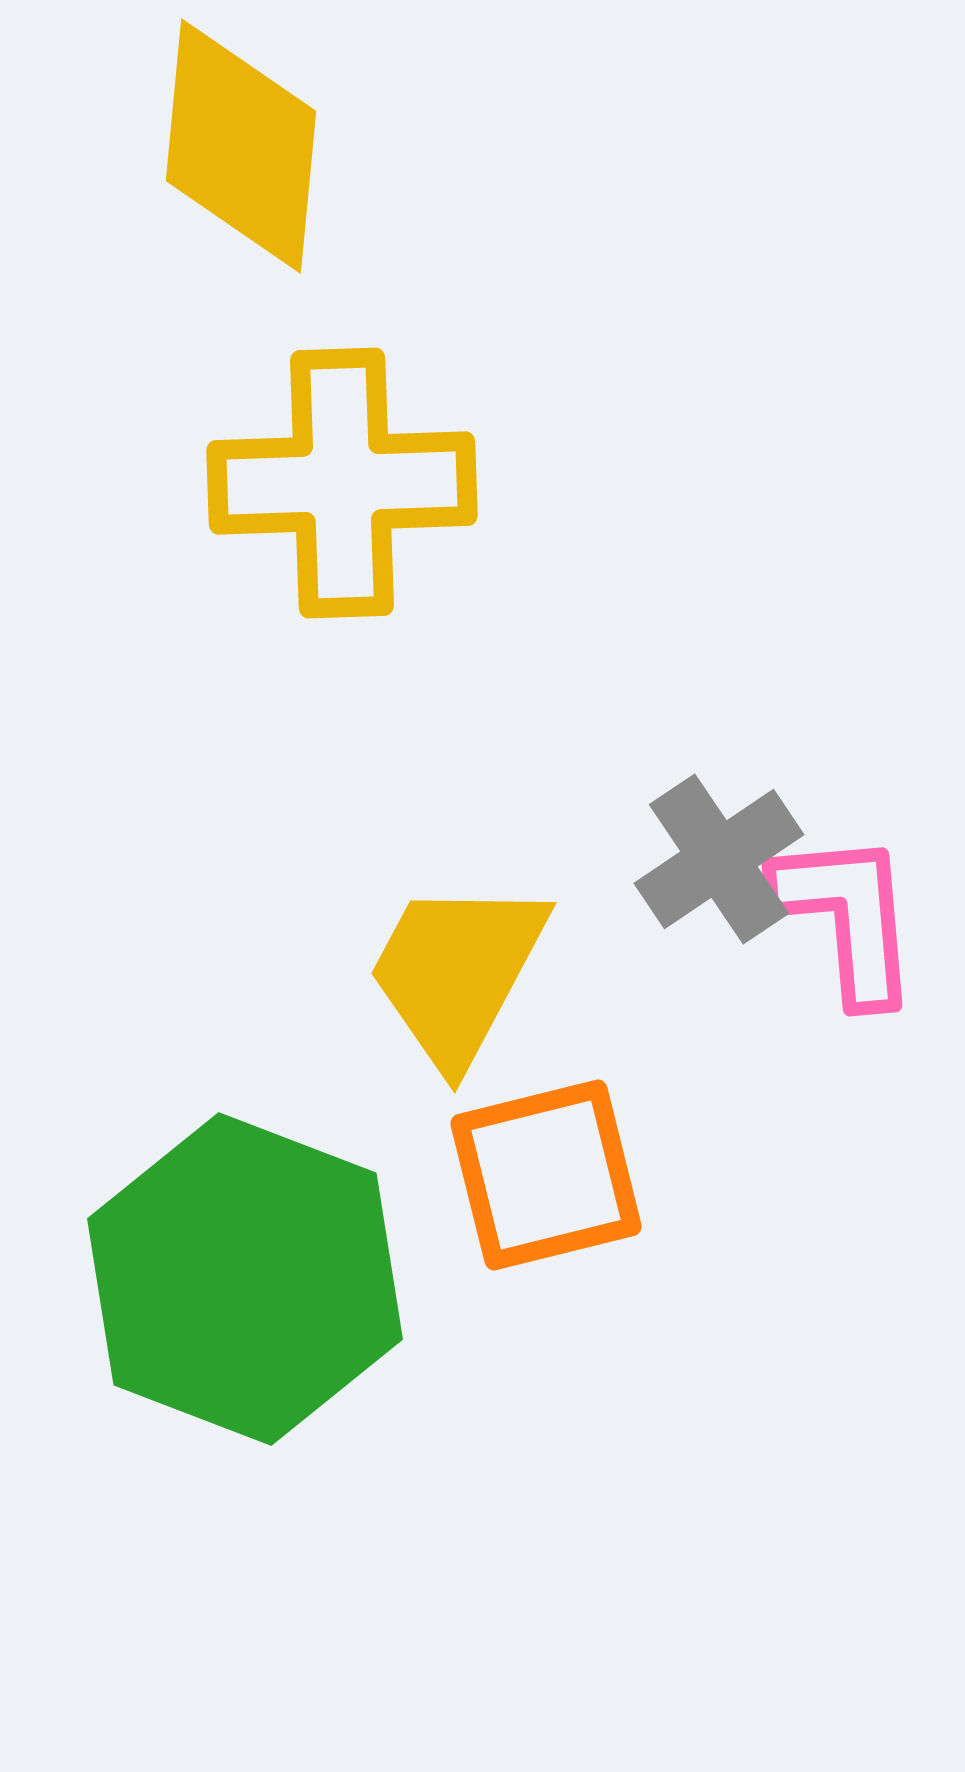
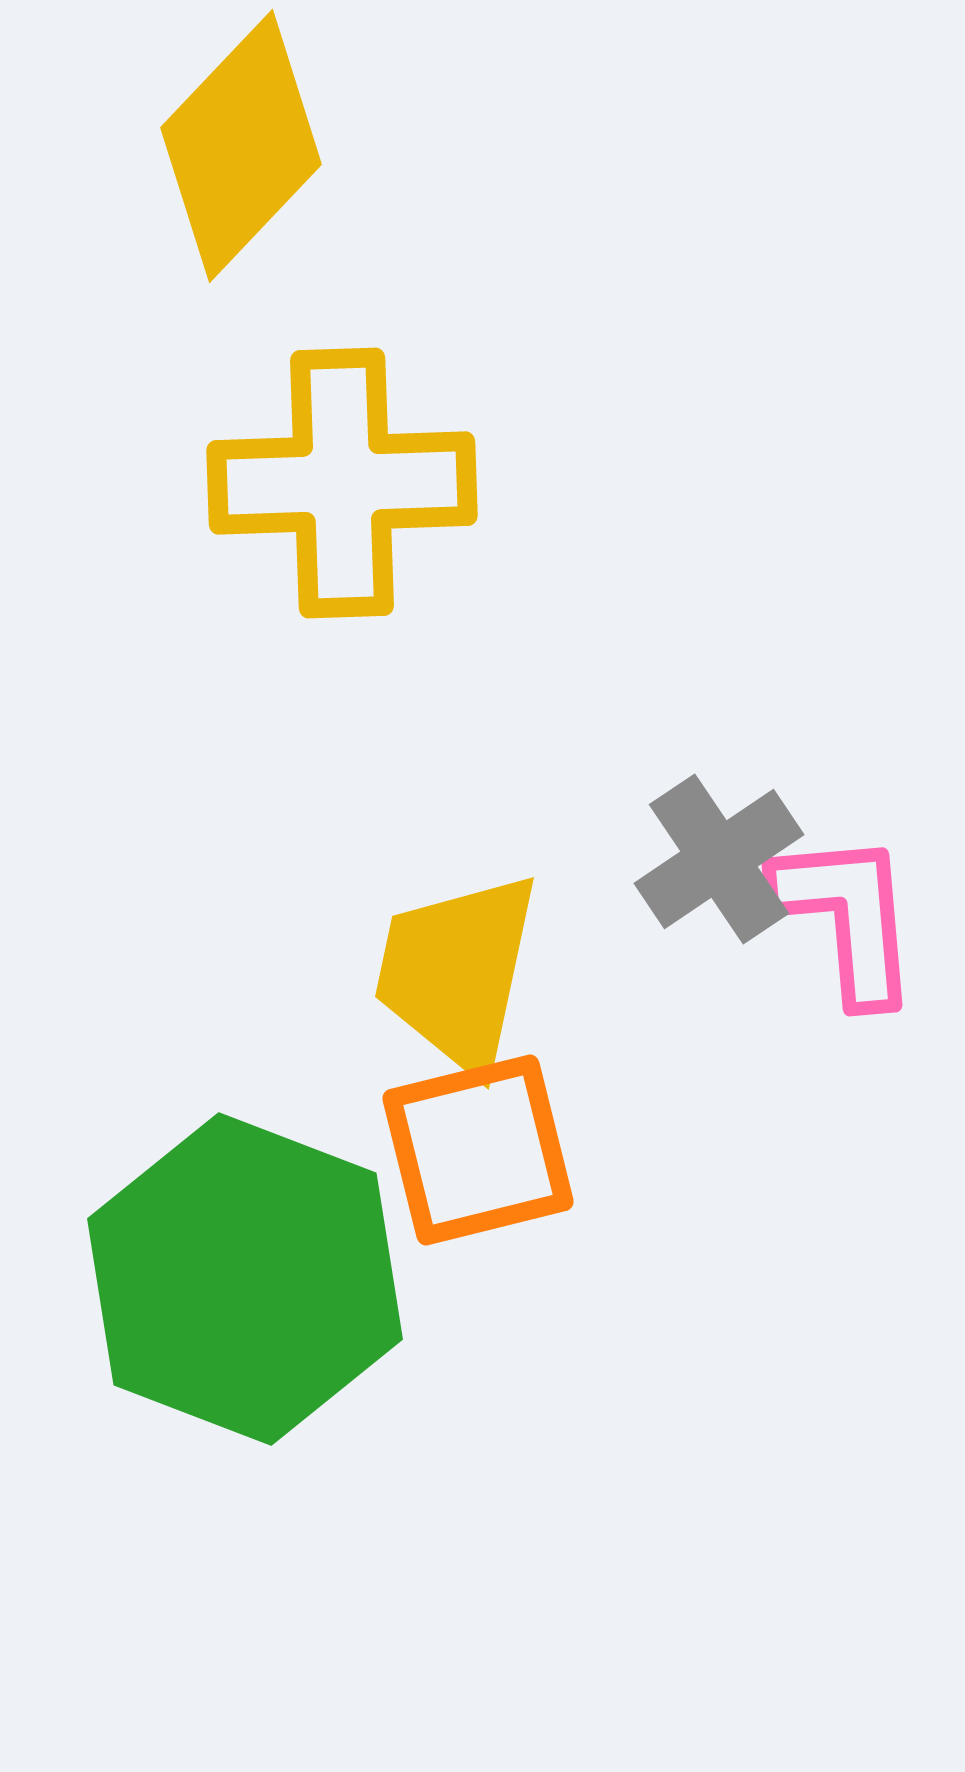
yellow diamond: rotated 38 degrees clockwise
yellow trapezoid: rotated 16 degrees counterclockwise
orange square: moved 68 px left, 25 px up
